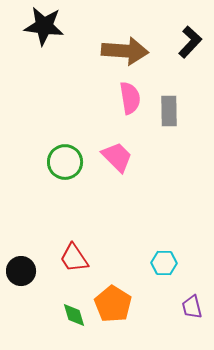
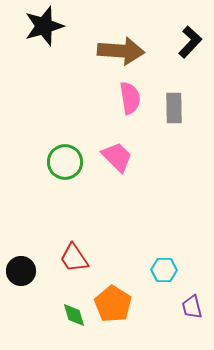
black star: rotated 24 degrees counterclockwise
brown arrow: moved 4 px left
gray rectangle: moved 5 px right, 3 px up
cyan hexagon: moved 7 px down
